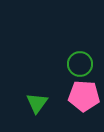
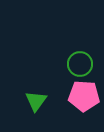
green triangle: moved 1 px left, 2 px up
